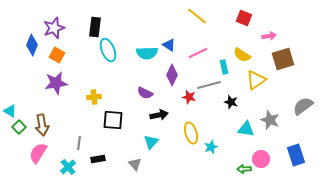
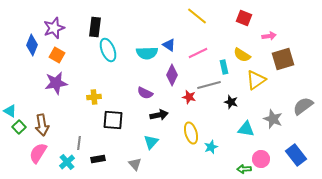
gray star at (270, 120): moved 3 px right, 1 px up
blue rectangle at (296, 155): rotated 20 degrees counterclockwise
cyan cross at (68, 167): moved 1 px left, 5 px up
